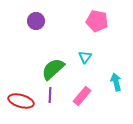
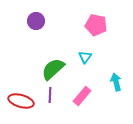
pink pentagon: moved 1 px left, 4 px down
